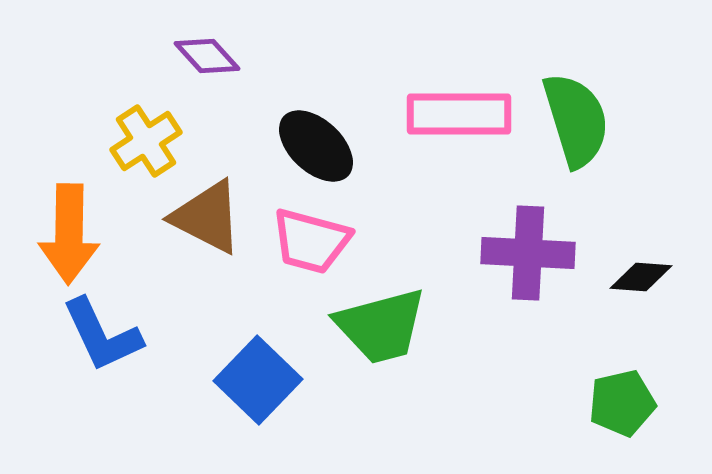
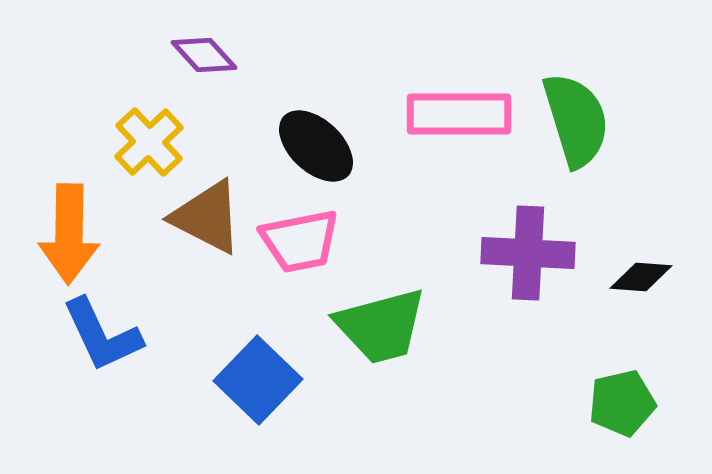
purple diamond: moved 3 px left, 1 px up
yellow cross: moved 3 px right, 1 px down; rotated 10 degrees counterclockwise
pink trapezoid: moved 11 px left; rotated 26 degrees counterclockwise
